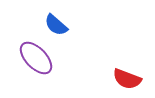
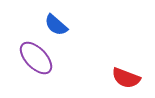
red semicircle: moved 1 px left, 1 px up
